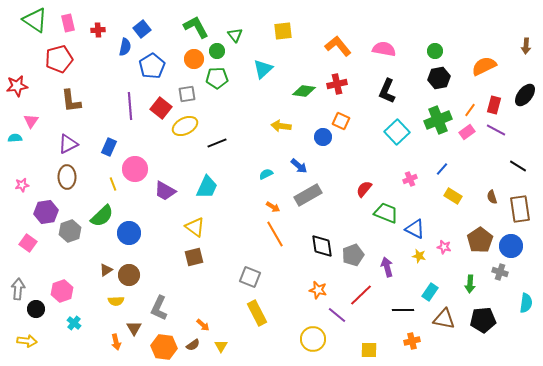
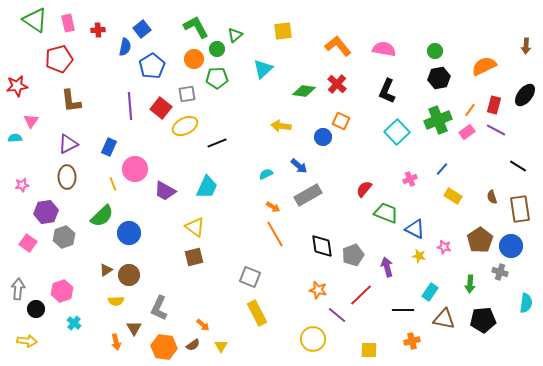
green triangle at (235, 35): rotated 28 degrees clockwise
green circle at (217, 51): moved 2 px up
red cross at (337, 84): rotated 36 degrees counterclockwise
gray hexagon at (70, 231): moved 6 px left, 6 px down
